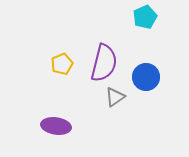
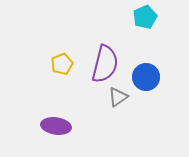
purple semicircle: moved 1 px right, 1 px down
gray triangle: moved 3 px right
